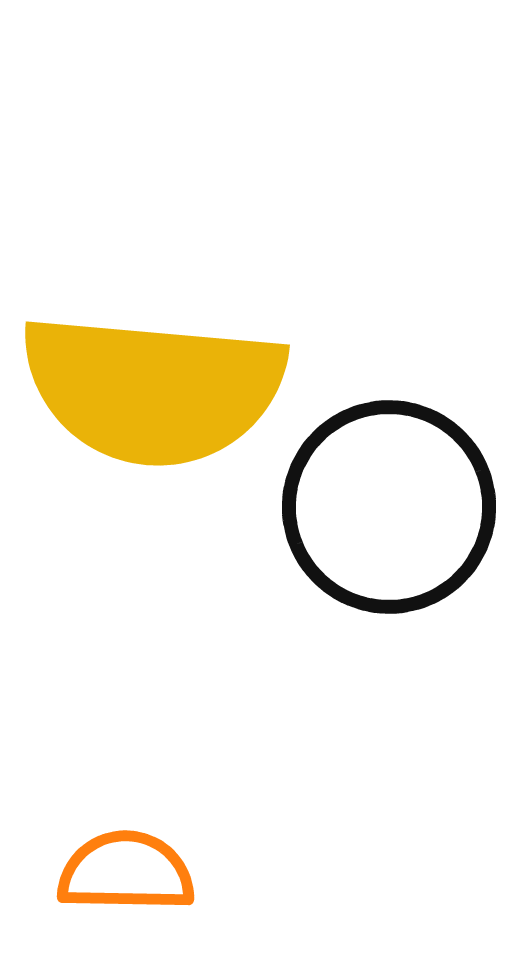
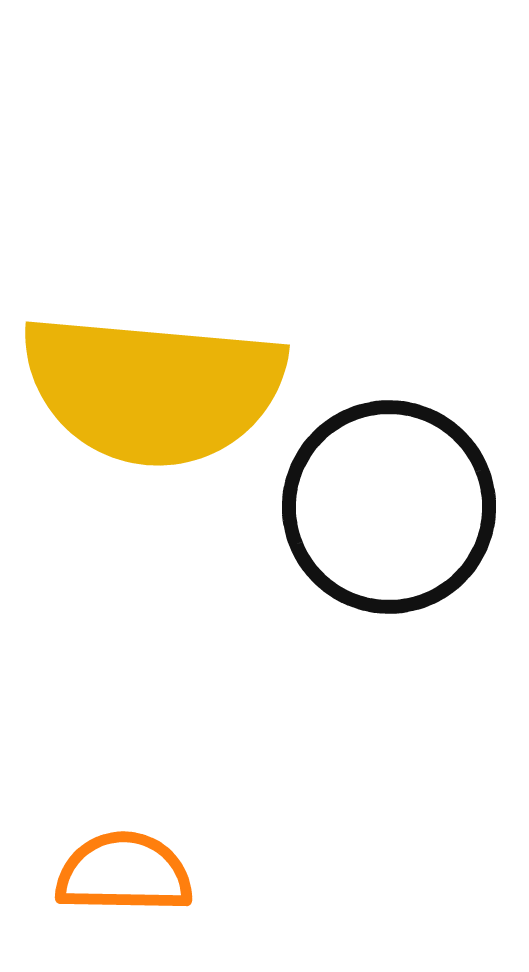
orange semicircle: moved 2 px left, 1 px down
